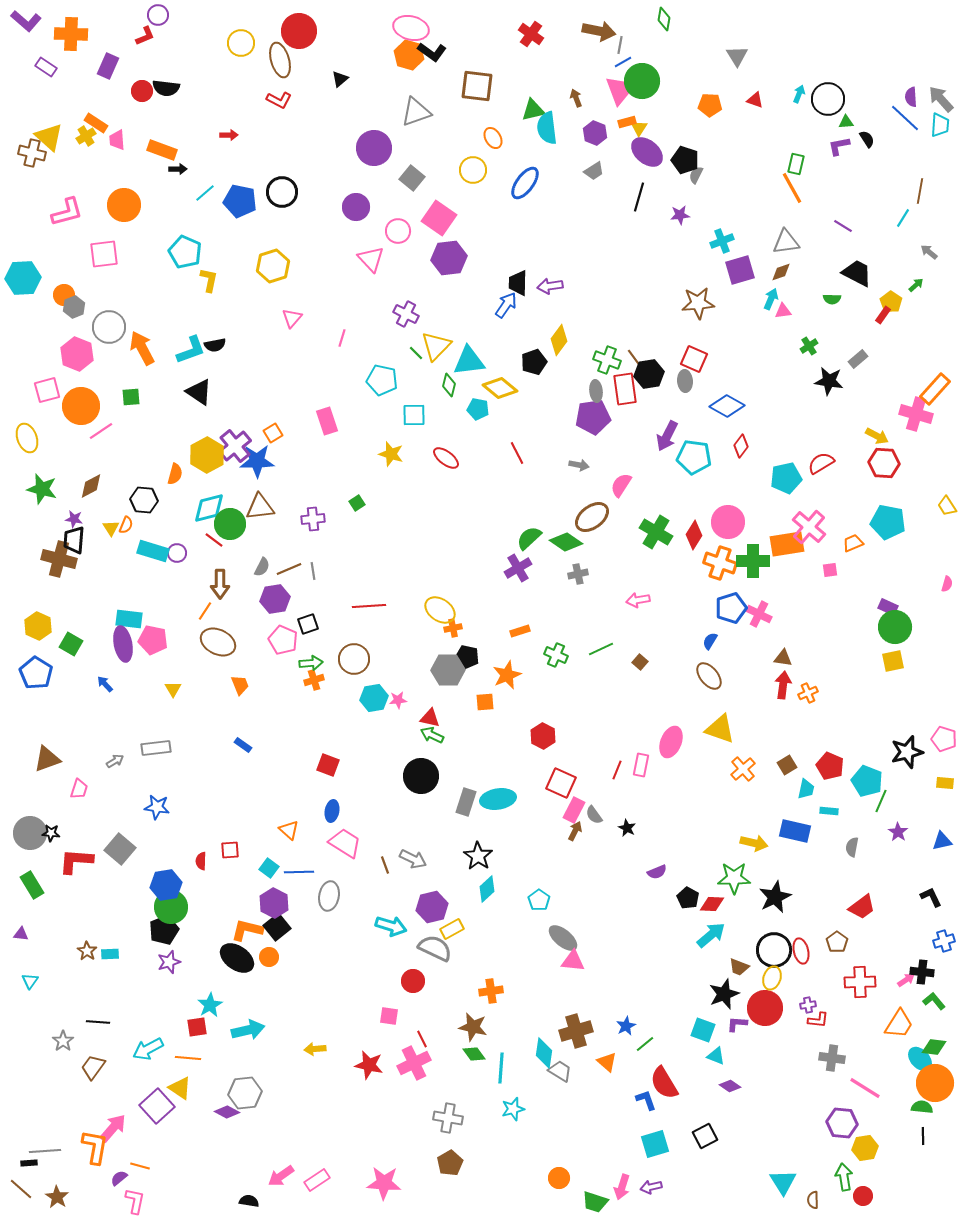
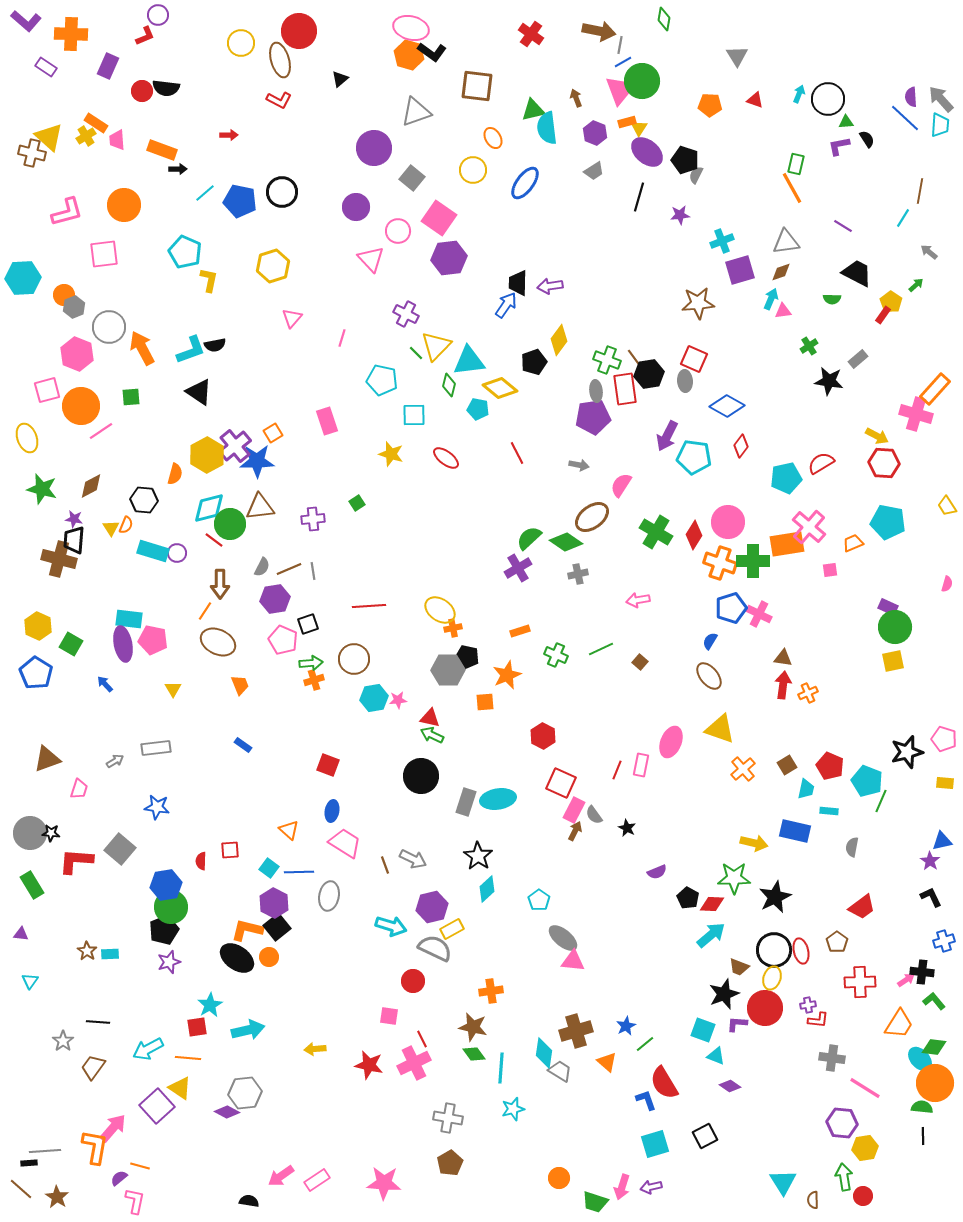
purple star at (898, 832): moved 32 px right, 29 px down
